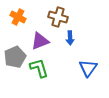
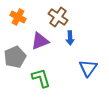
brown cross: rotated 18 degrees clockwise
green L-shape: moved 2 px right, 10 px down
